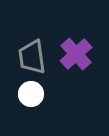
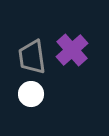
purple cross: moved 4 px left, 4 px up
